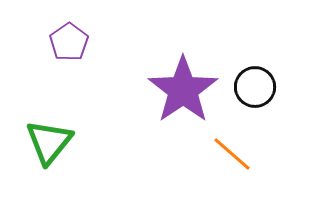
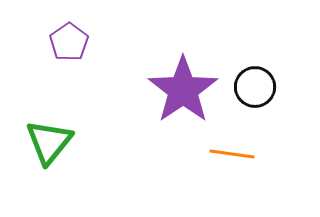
orange line: rotated 33 degrees counterclockwise
